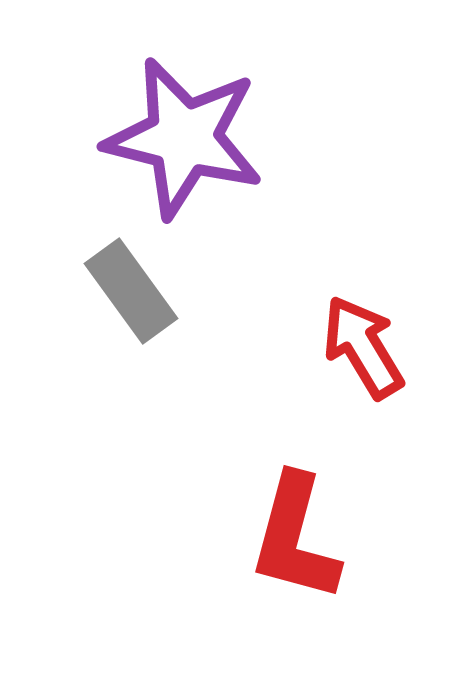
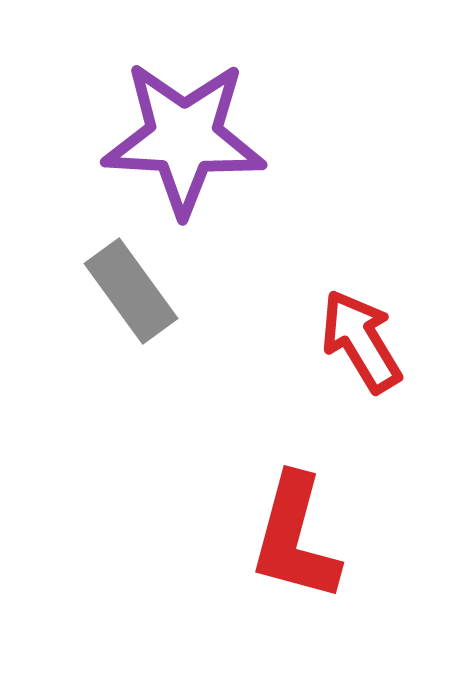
purple star: rotated 11 degrees counterclockwise
red arrow: moved 2 px left, 6 px up
